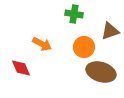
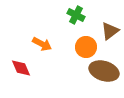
green cross: moved 2 px right, 1 px down; rotated 18 degrees clockwise
brown triangle: rotated 18 degrees counterclockwise
orange circle: moved 2 px right
brown ellipse: moved 3 px right, 1 px up
